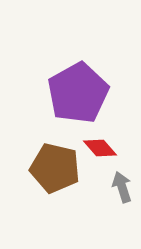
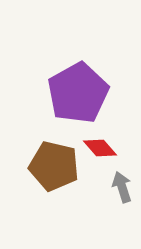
brown pentagon: moved 1 px left, 2 px up
